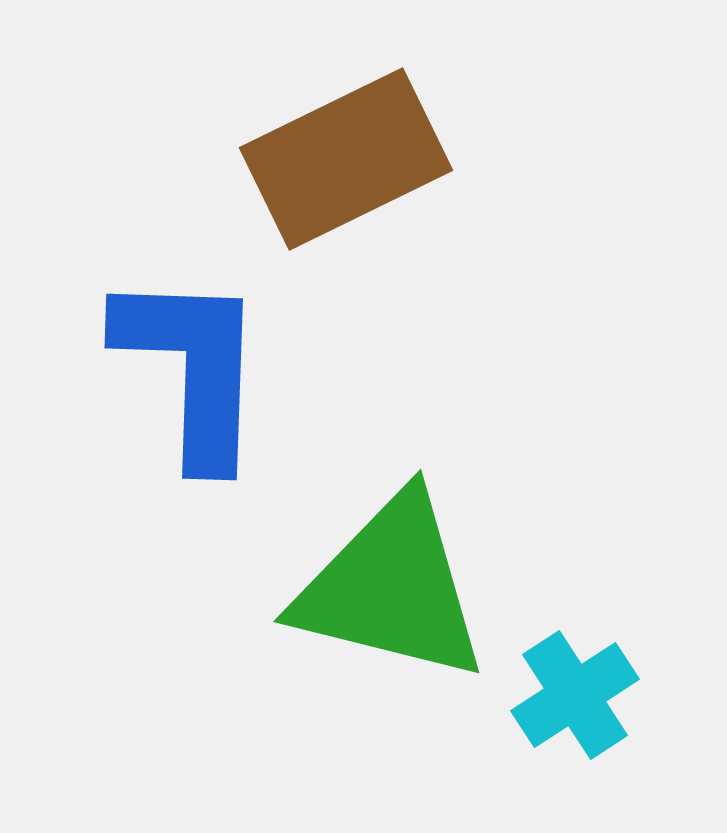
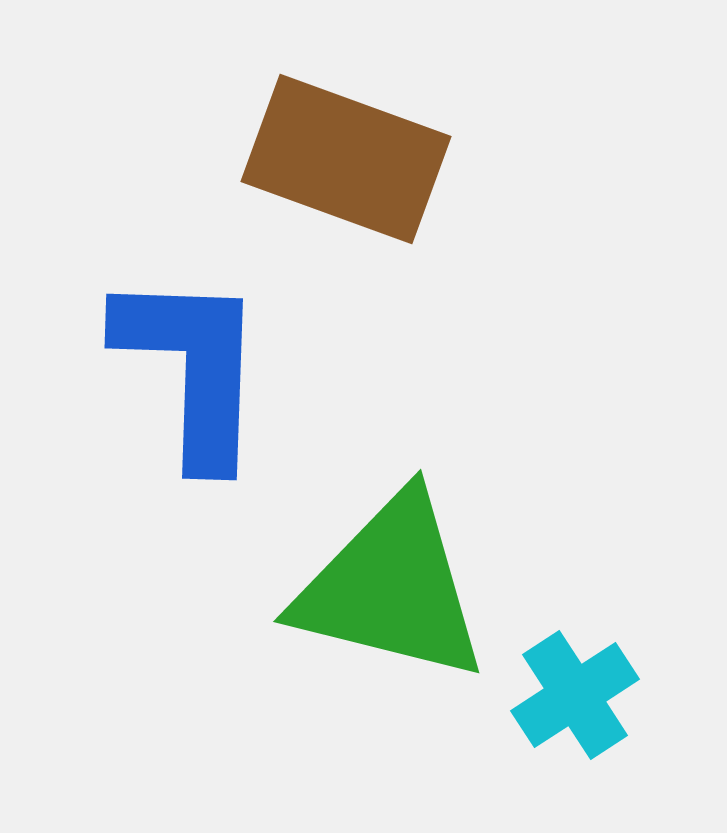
brown rectangle: rotated 46 degrees clockwise
